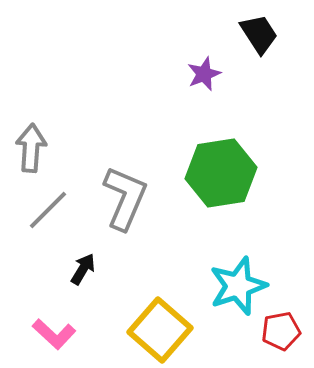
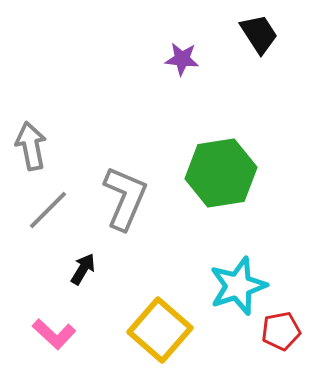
purple star: moved 22 px left, 15 px up; rotated 28 degrees clockwise
gray arrow: moved 2 px up; rotated 15 degrees counterclockwise
